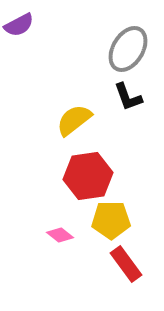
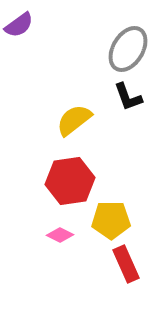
purple semicircle: rotated 8 degrees counterclockwise
red hexagon: moved 18 px left, 5 px down
pink diamond: rotated 12 degrees counterclockwise
red rectangle: rotated 12 degrees clockwise
